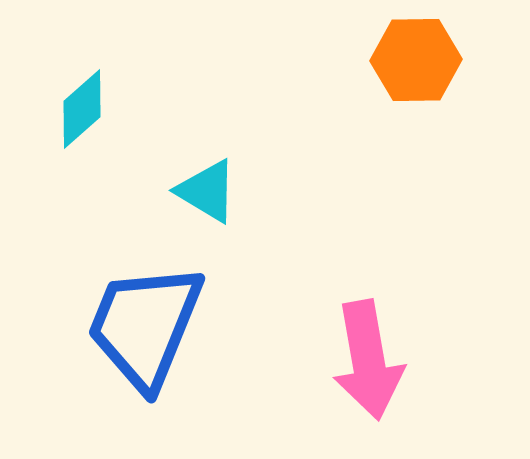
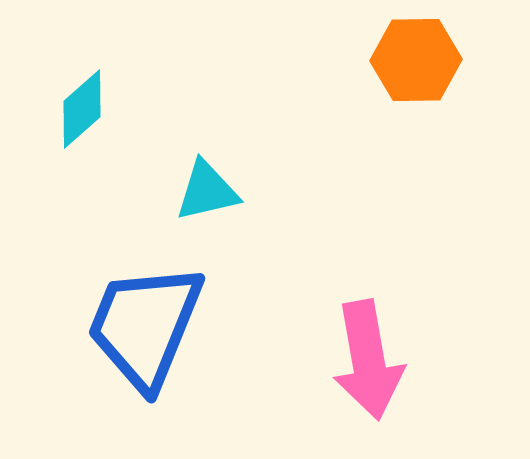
cyan triangle: rotated 44 degrees counterclockwise
